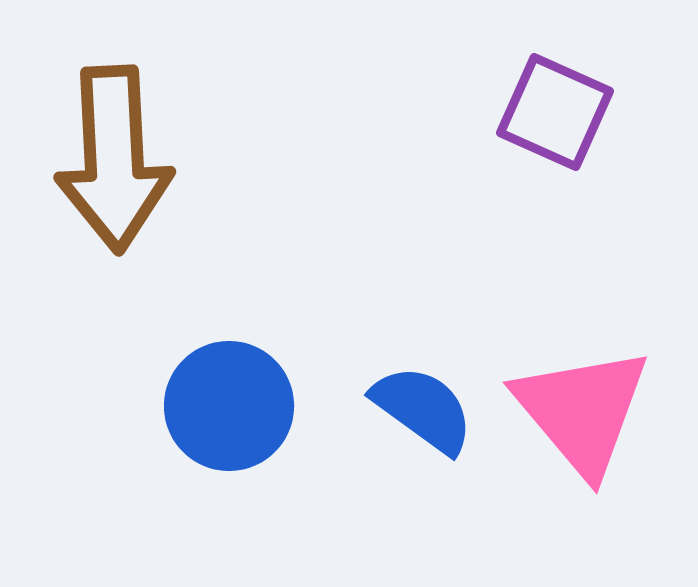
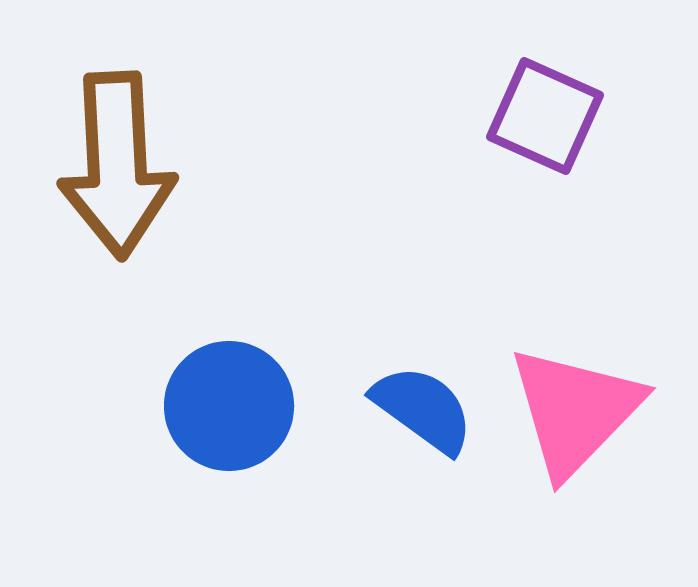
purple square: moved 10 px left, 4 px down
brown arrow: moved 3 px right, 6 px down
pink triangle: moved 7 px left; rotated 24 degrees clockwise
